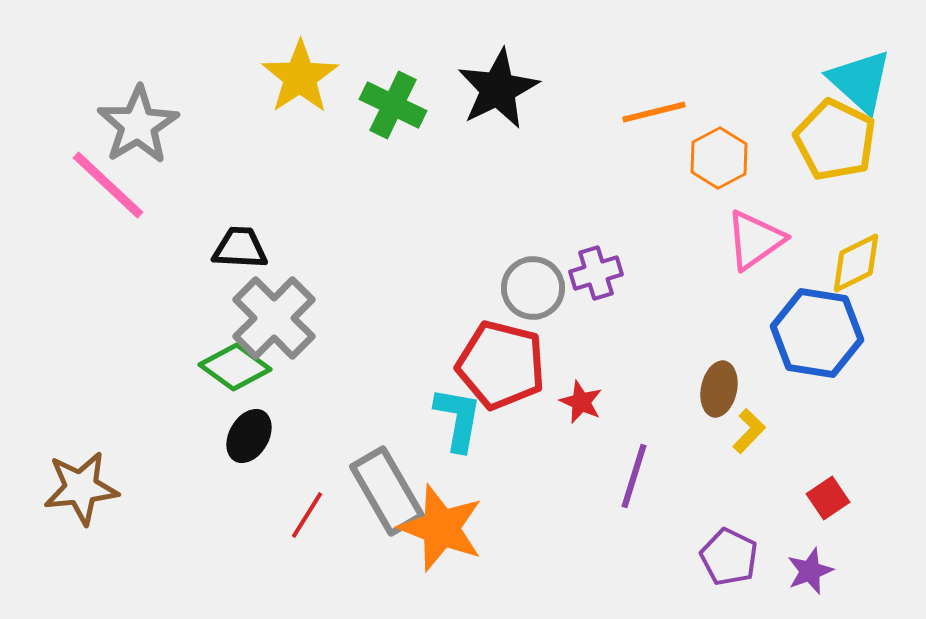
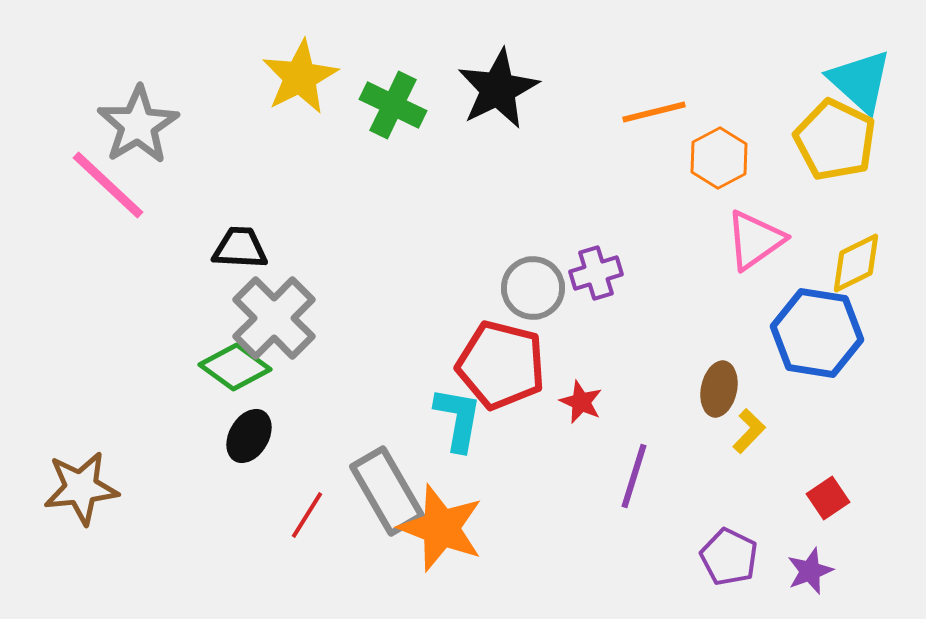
yellow star: rotated 6 degrees clockwise
